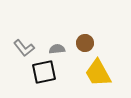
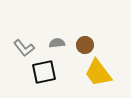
brown circle: moved 2 px down
gray semicircle: moved 6 px up
yellow trapezoid: rotated 8 degrees counterclockwise
